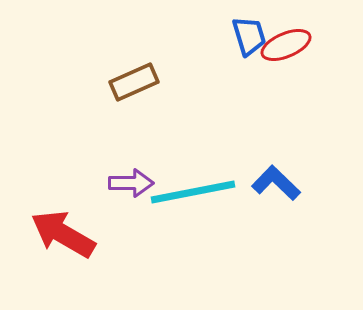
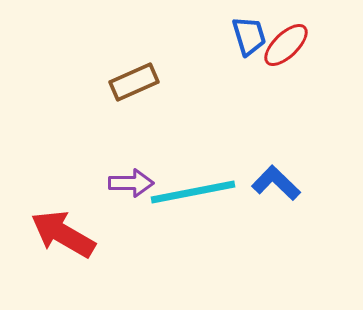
red ellipse: rotated 21 degrees counterclockwise
